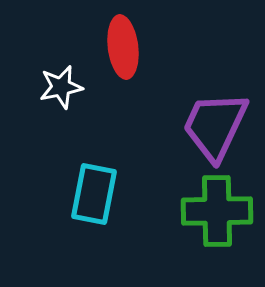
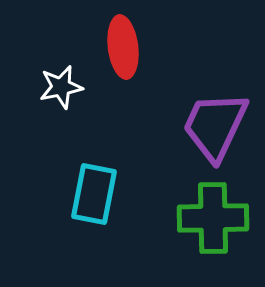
green cross: moved 4 px left, 7 px down
